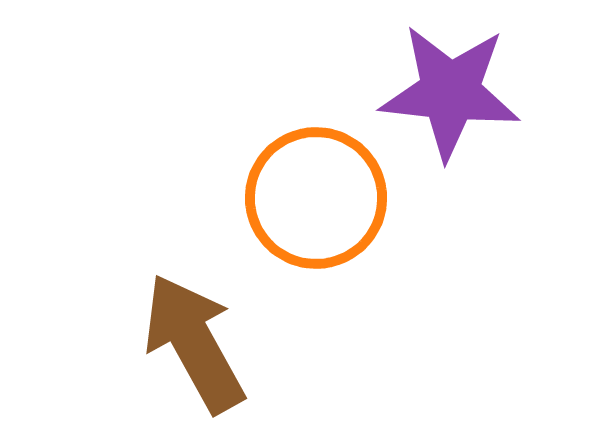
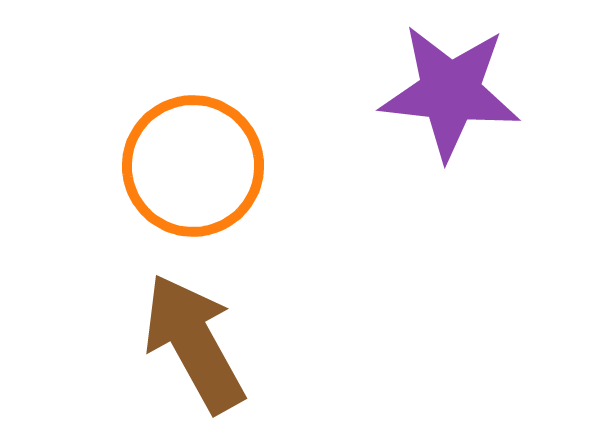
orange circle: moved 123 px left, 32 px up
